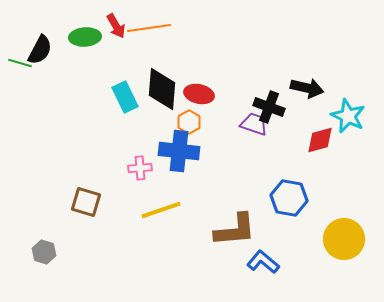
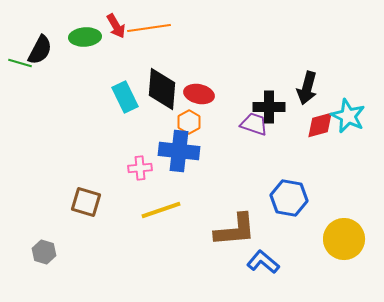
black arrow: rotated 92 degrees clockwise
black cross: rotated 20 degrees counterclockwise
red diamond: moved 15 px up
